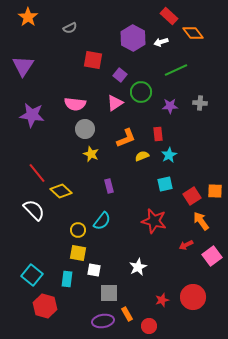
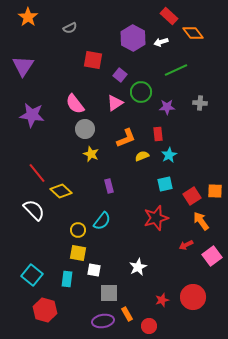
pink semicircle at (75, 104): rotated 45 degrees clockwise
purple star at (170, 106): moved 3 px left, 1 px down
red star at (154, 221): moved 2 px right, 3 px up; rotated 30 degrees counterclockwise
red hexagon at (45, 306): moved 4 px down
